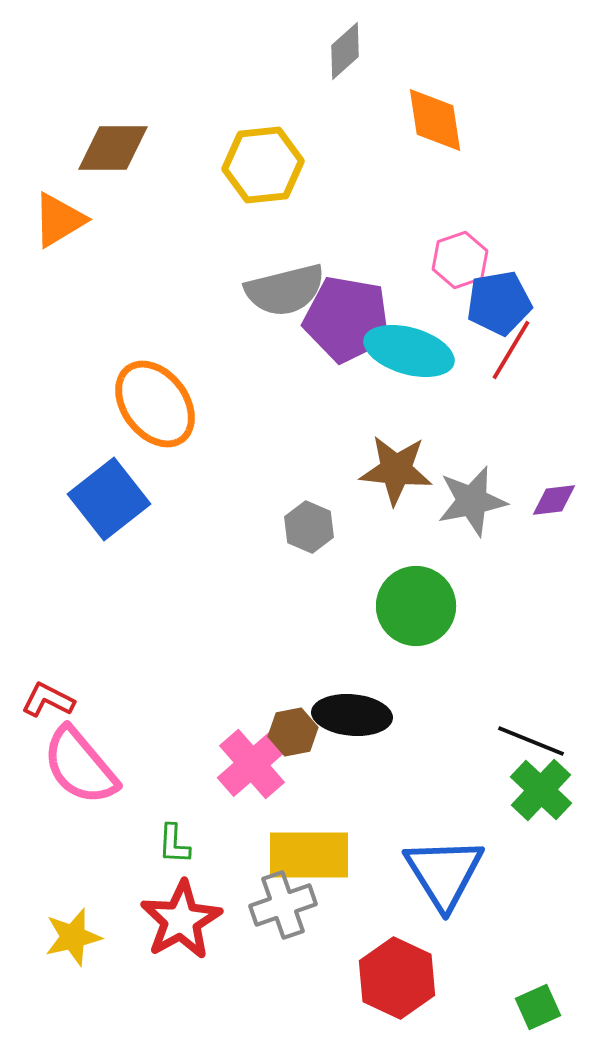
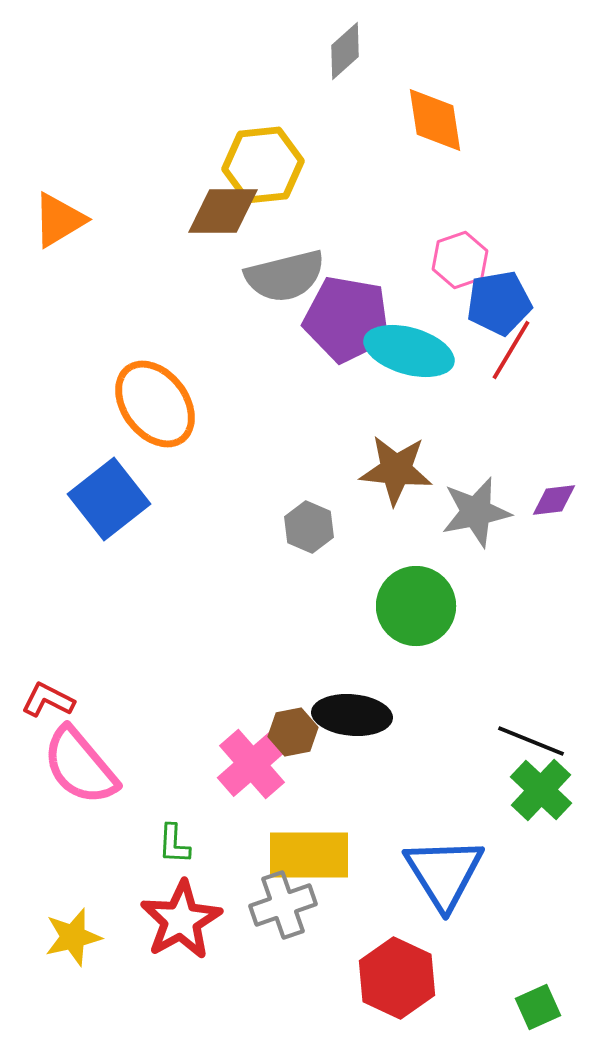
brown diamond: moved 110 px right, 63 px down
gray semicircle: moved 14 px up
gray star: moved 4 px right, 11 px down
